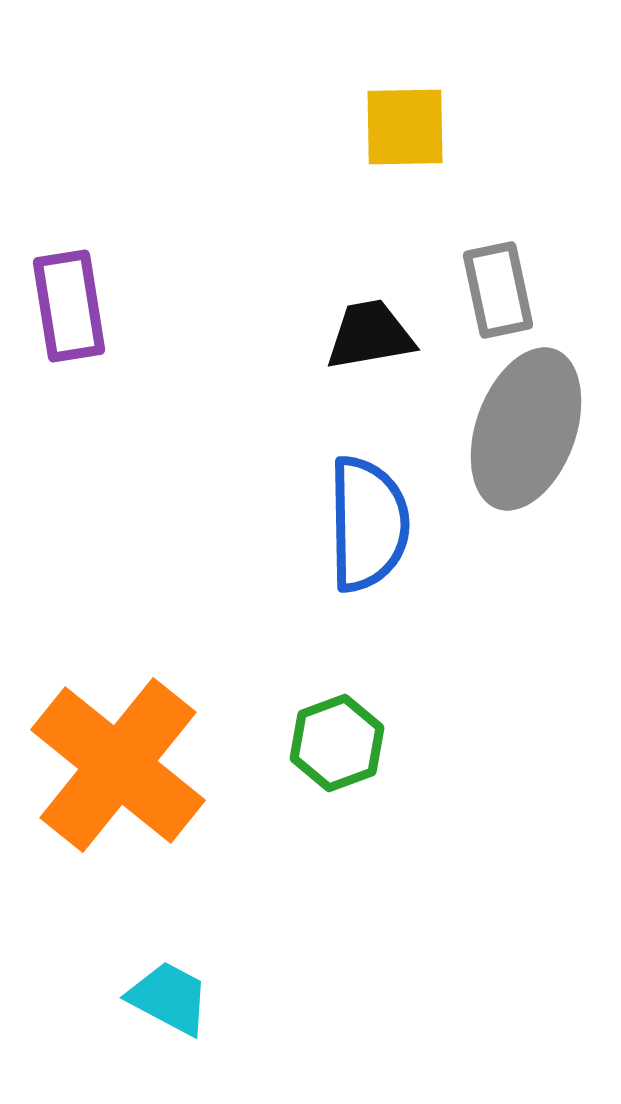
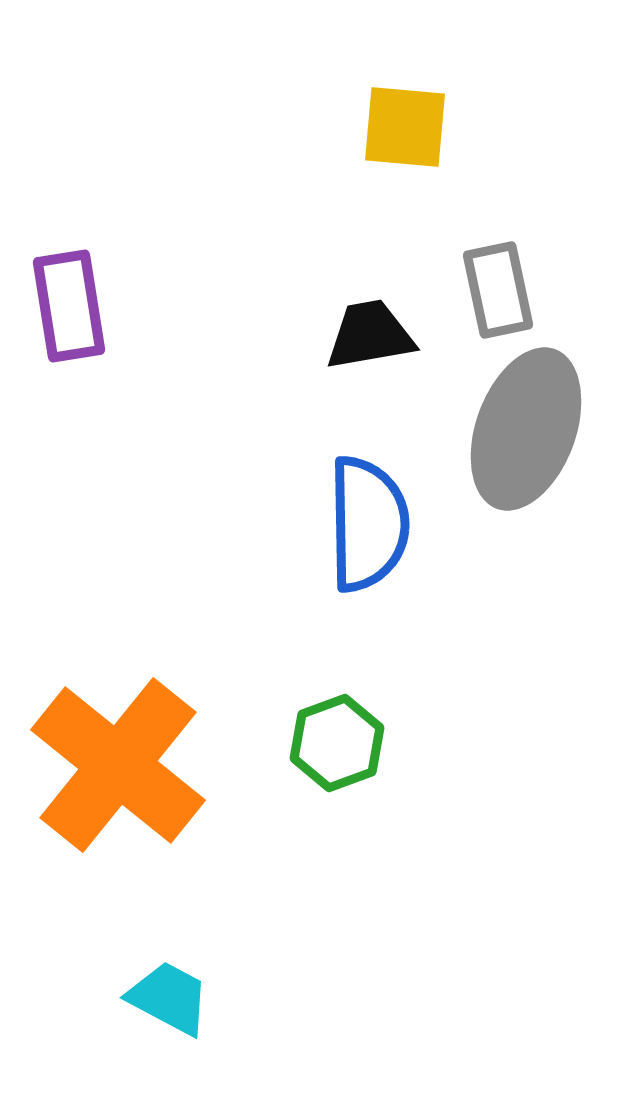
yellow square: rotated 6 degrees clockwise
